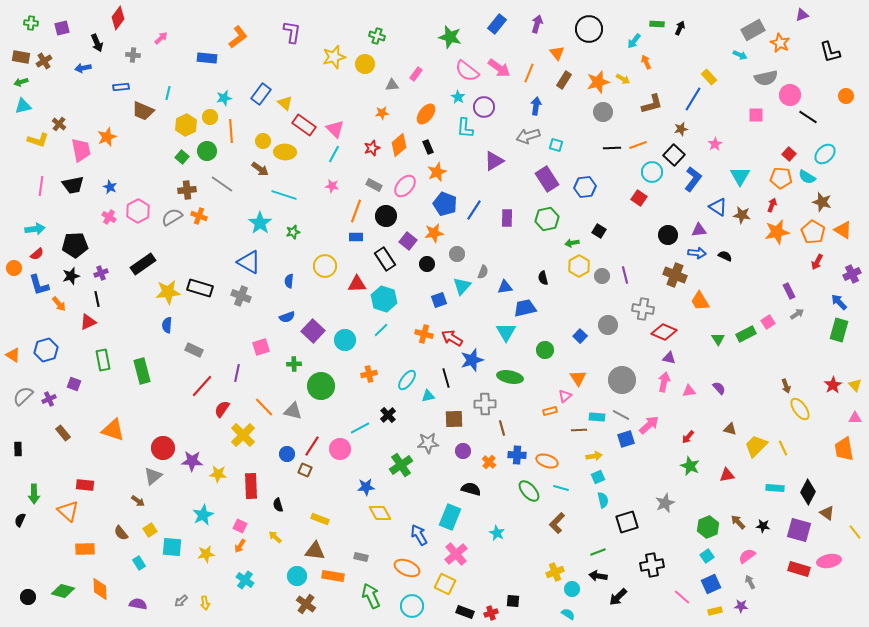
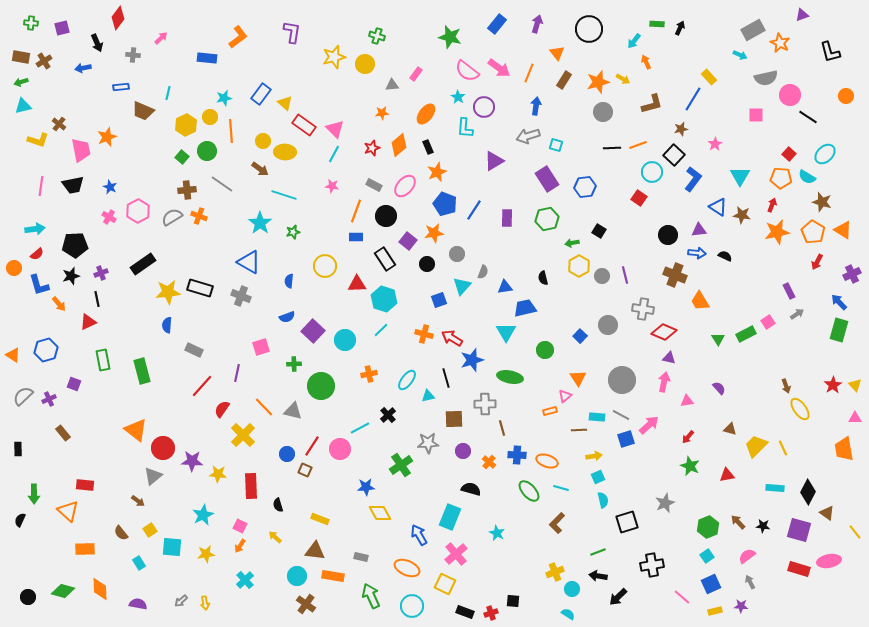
pink triangle at (689, 391): moved 2 px left, 10 px down
orange triangle at (113, 430): moved 23 px right; rotated 20 degrees clockwise
cyan cross at (245, 580): rotated 12 degrees clockwise
